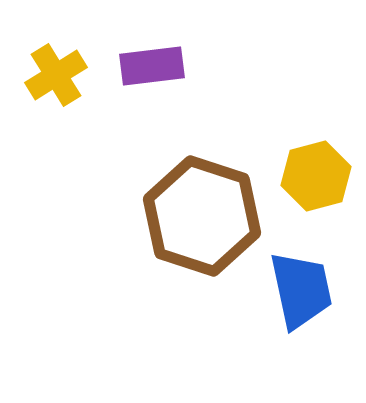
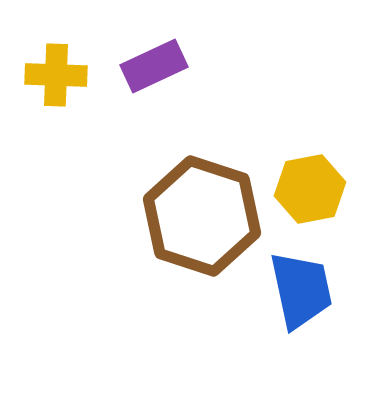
purple rectangle: moved 2 px right; rotated 18 degrees counterclockwise
yellow cross: rotated 34 degrees clockwise
yellow hexagon: moved 6 px left, 13 px down; rotated 4 degrees clockwise
